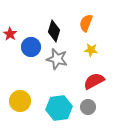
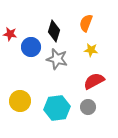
red star: rotated 24 degrees counterclockwise
cyan hexagon: moved 2 px left
